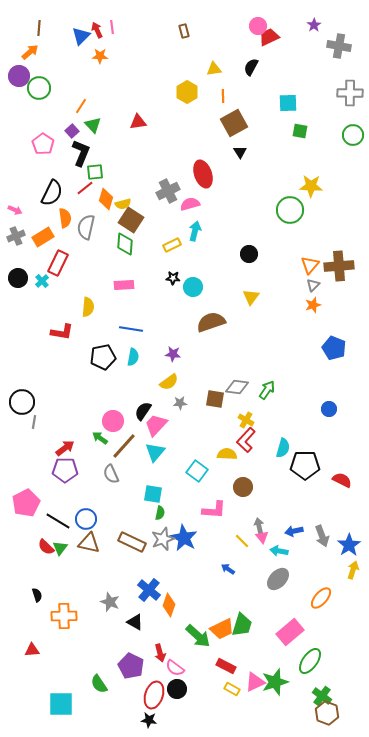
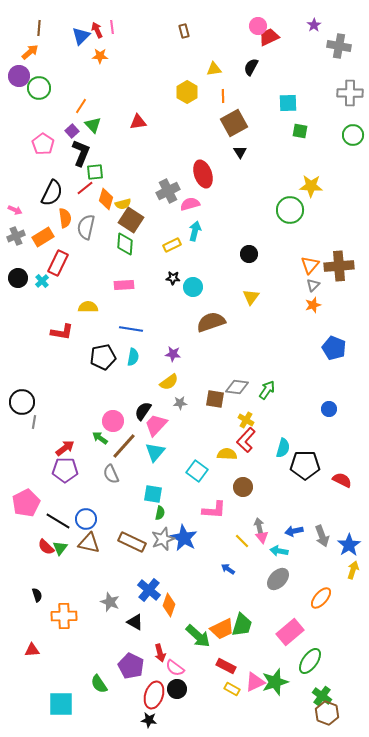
yellow semicircle at (88, 307): rotated 96 degrees counterclockwise
